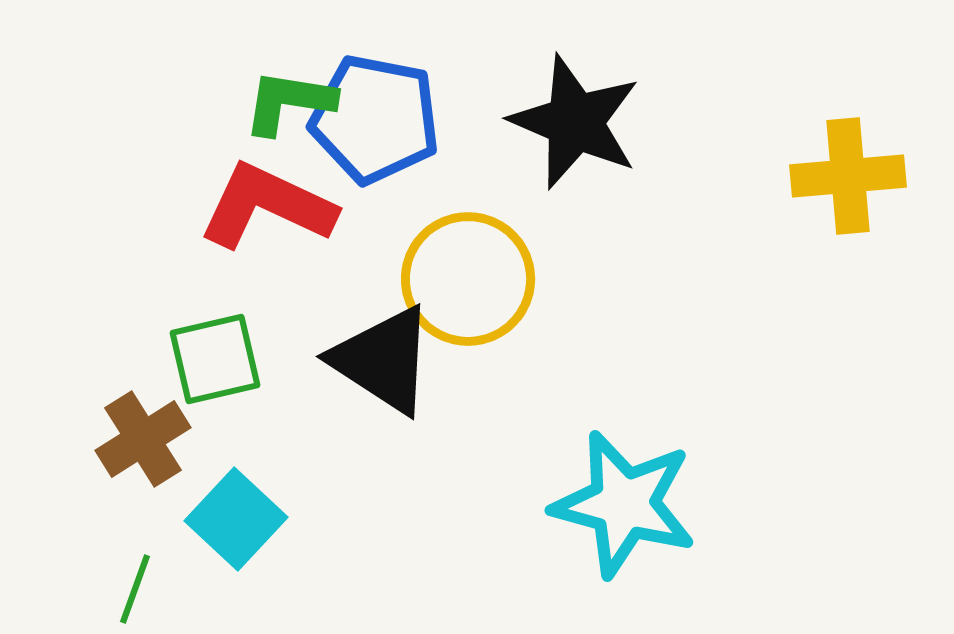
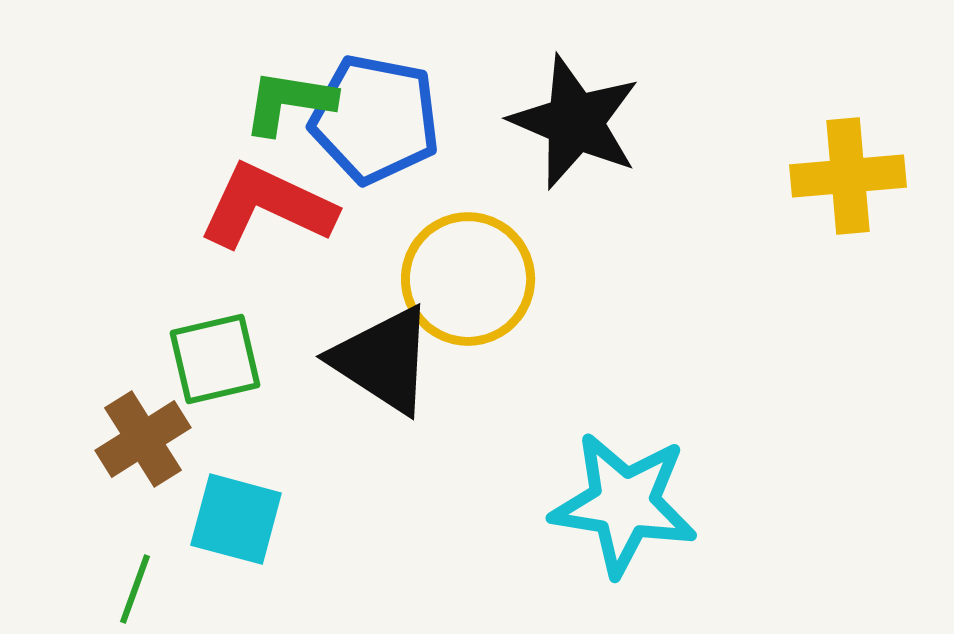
cyan star: rotated 6 degrees counterclockwise
cyan square: rotated 28 degrees counterclockwise
